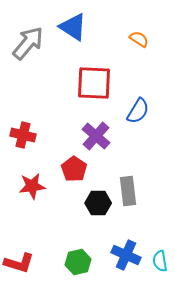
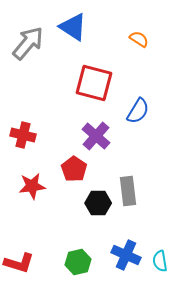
red square: rotated 12 degrees clockwise
